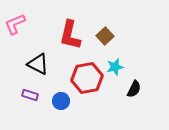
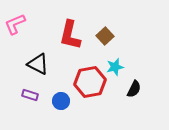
red hexagon: moved 3 px right, 4 px down
